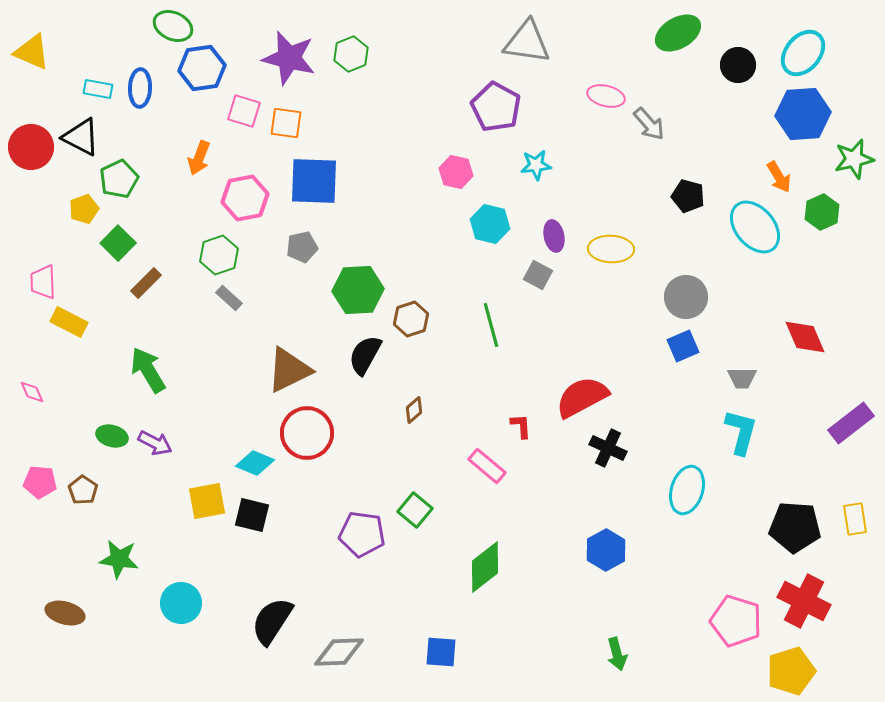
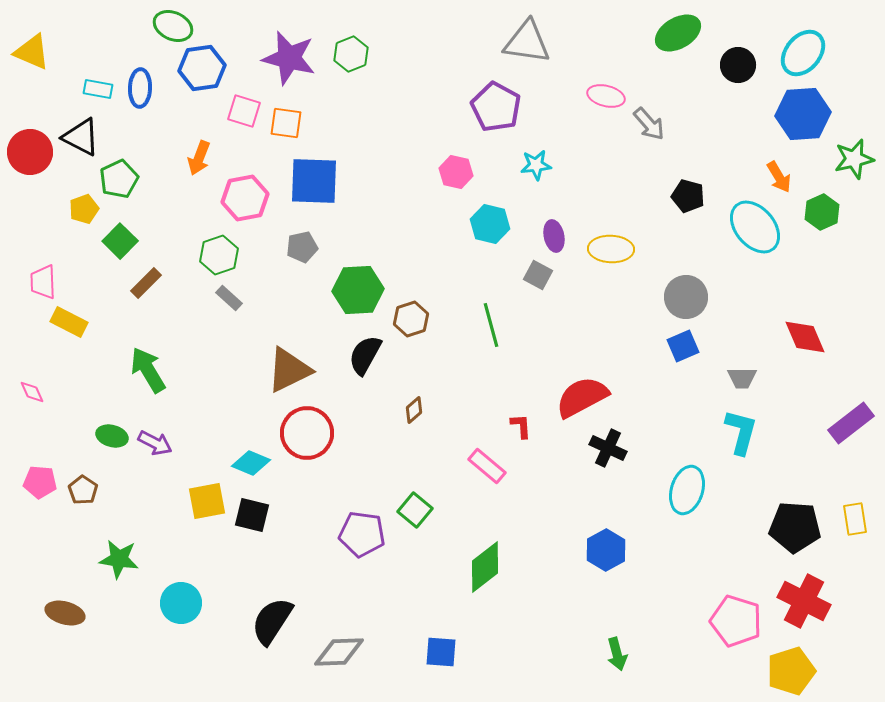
red circle at (31, 147): moved 1 px left, 5 px down
green square at (118, 243): moved 2 px right, 2 px up
cyan diamond at (255, 463): moved 4 px left
